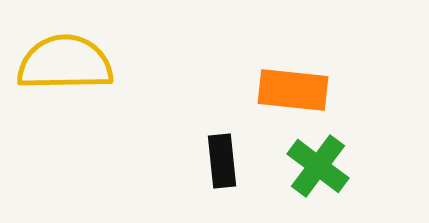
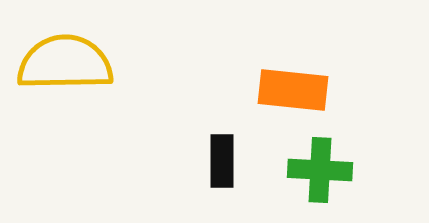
black rectangle: rotated 6 degrees clockwise
green cross: moved 2 px right, 4 px down; rotated 34 degrees counterclockwise
